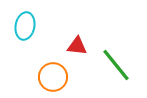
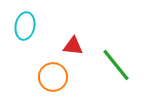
red triangle: moved 4 px left
